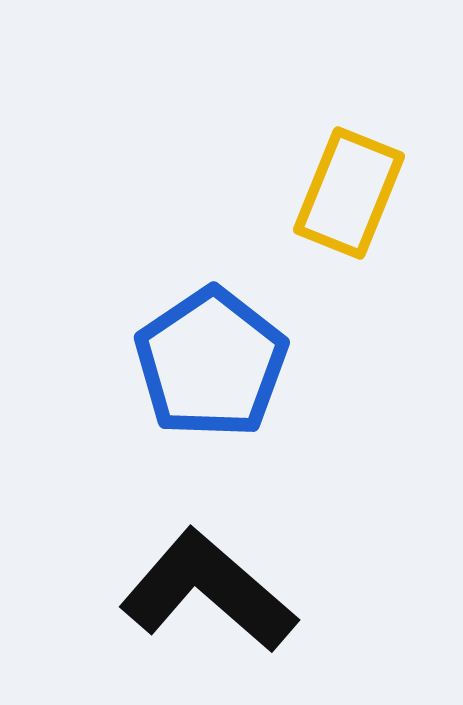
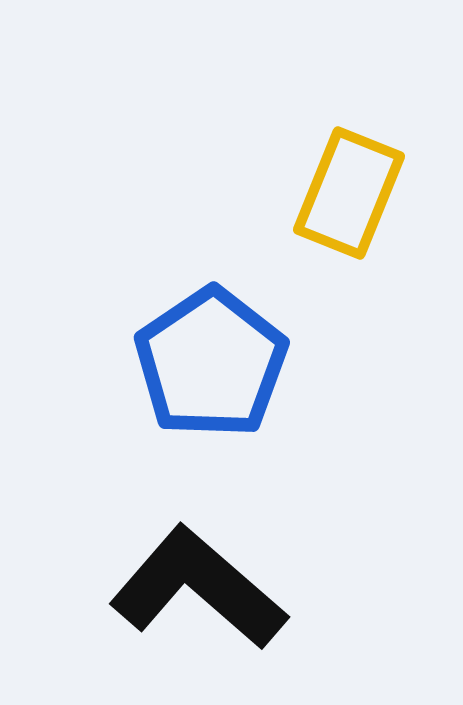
black L-shape: moved 10 px left, 3 px up
